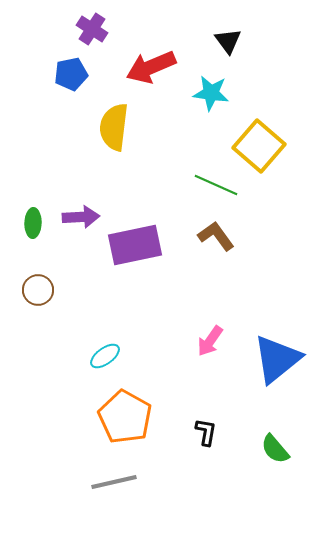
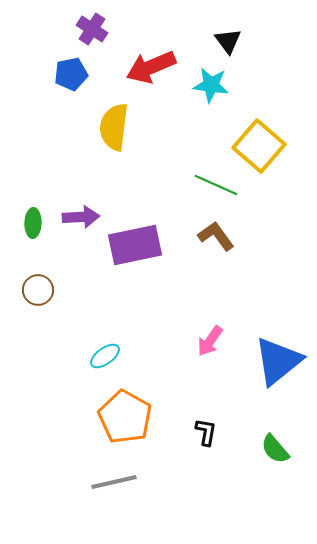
cyan star: moved 8 px up
blue triangle: moved 1 px right, 2 px down
